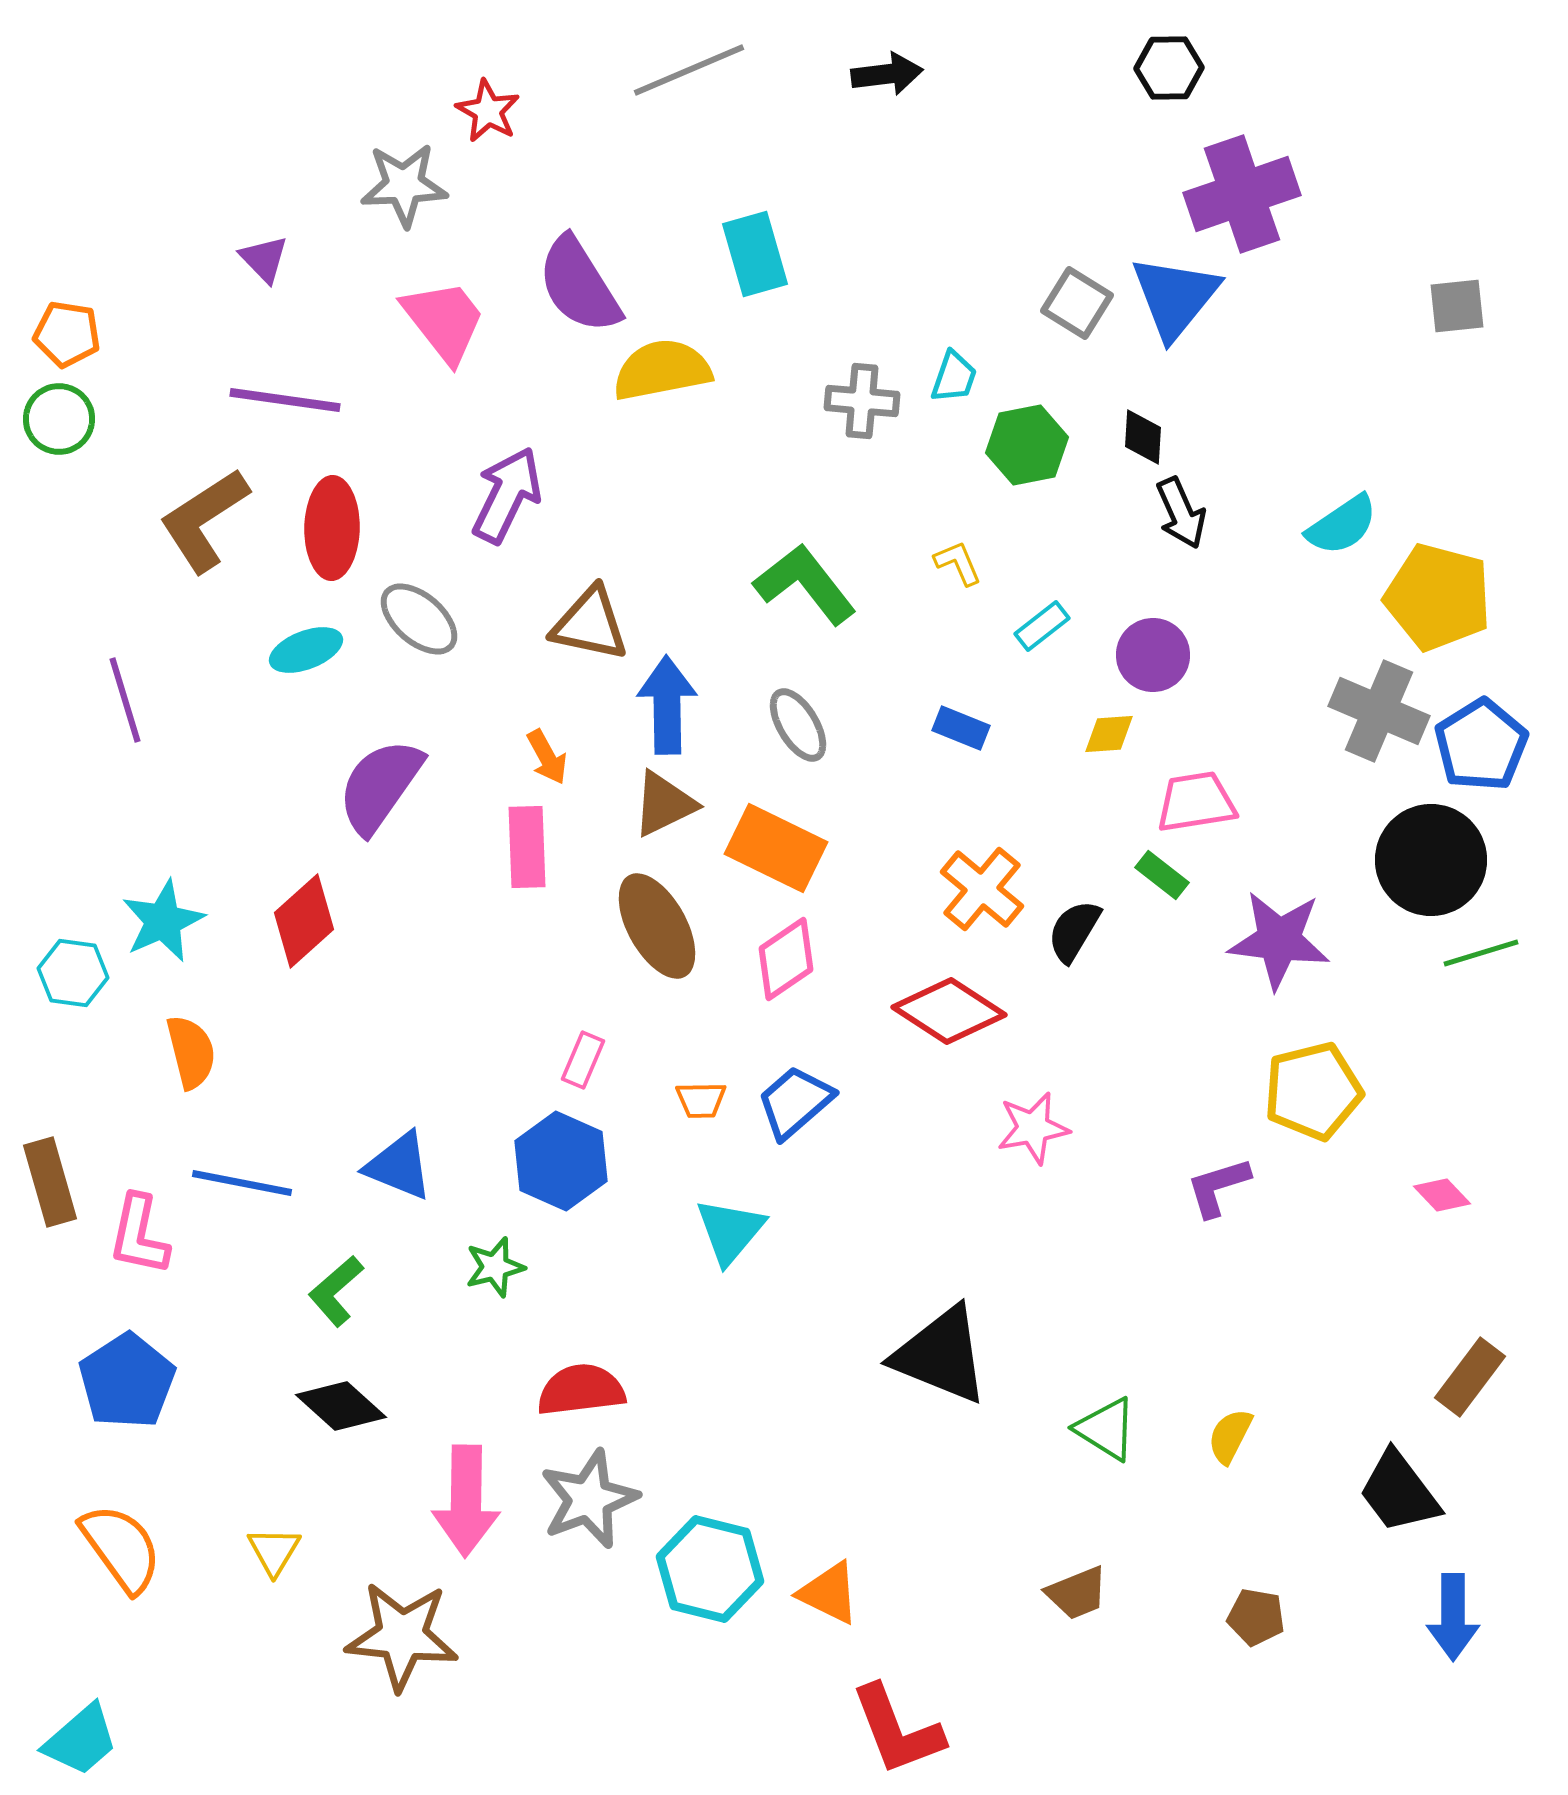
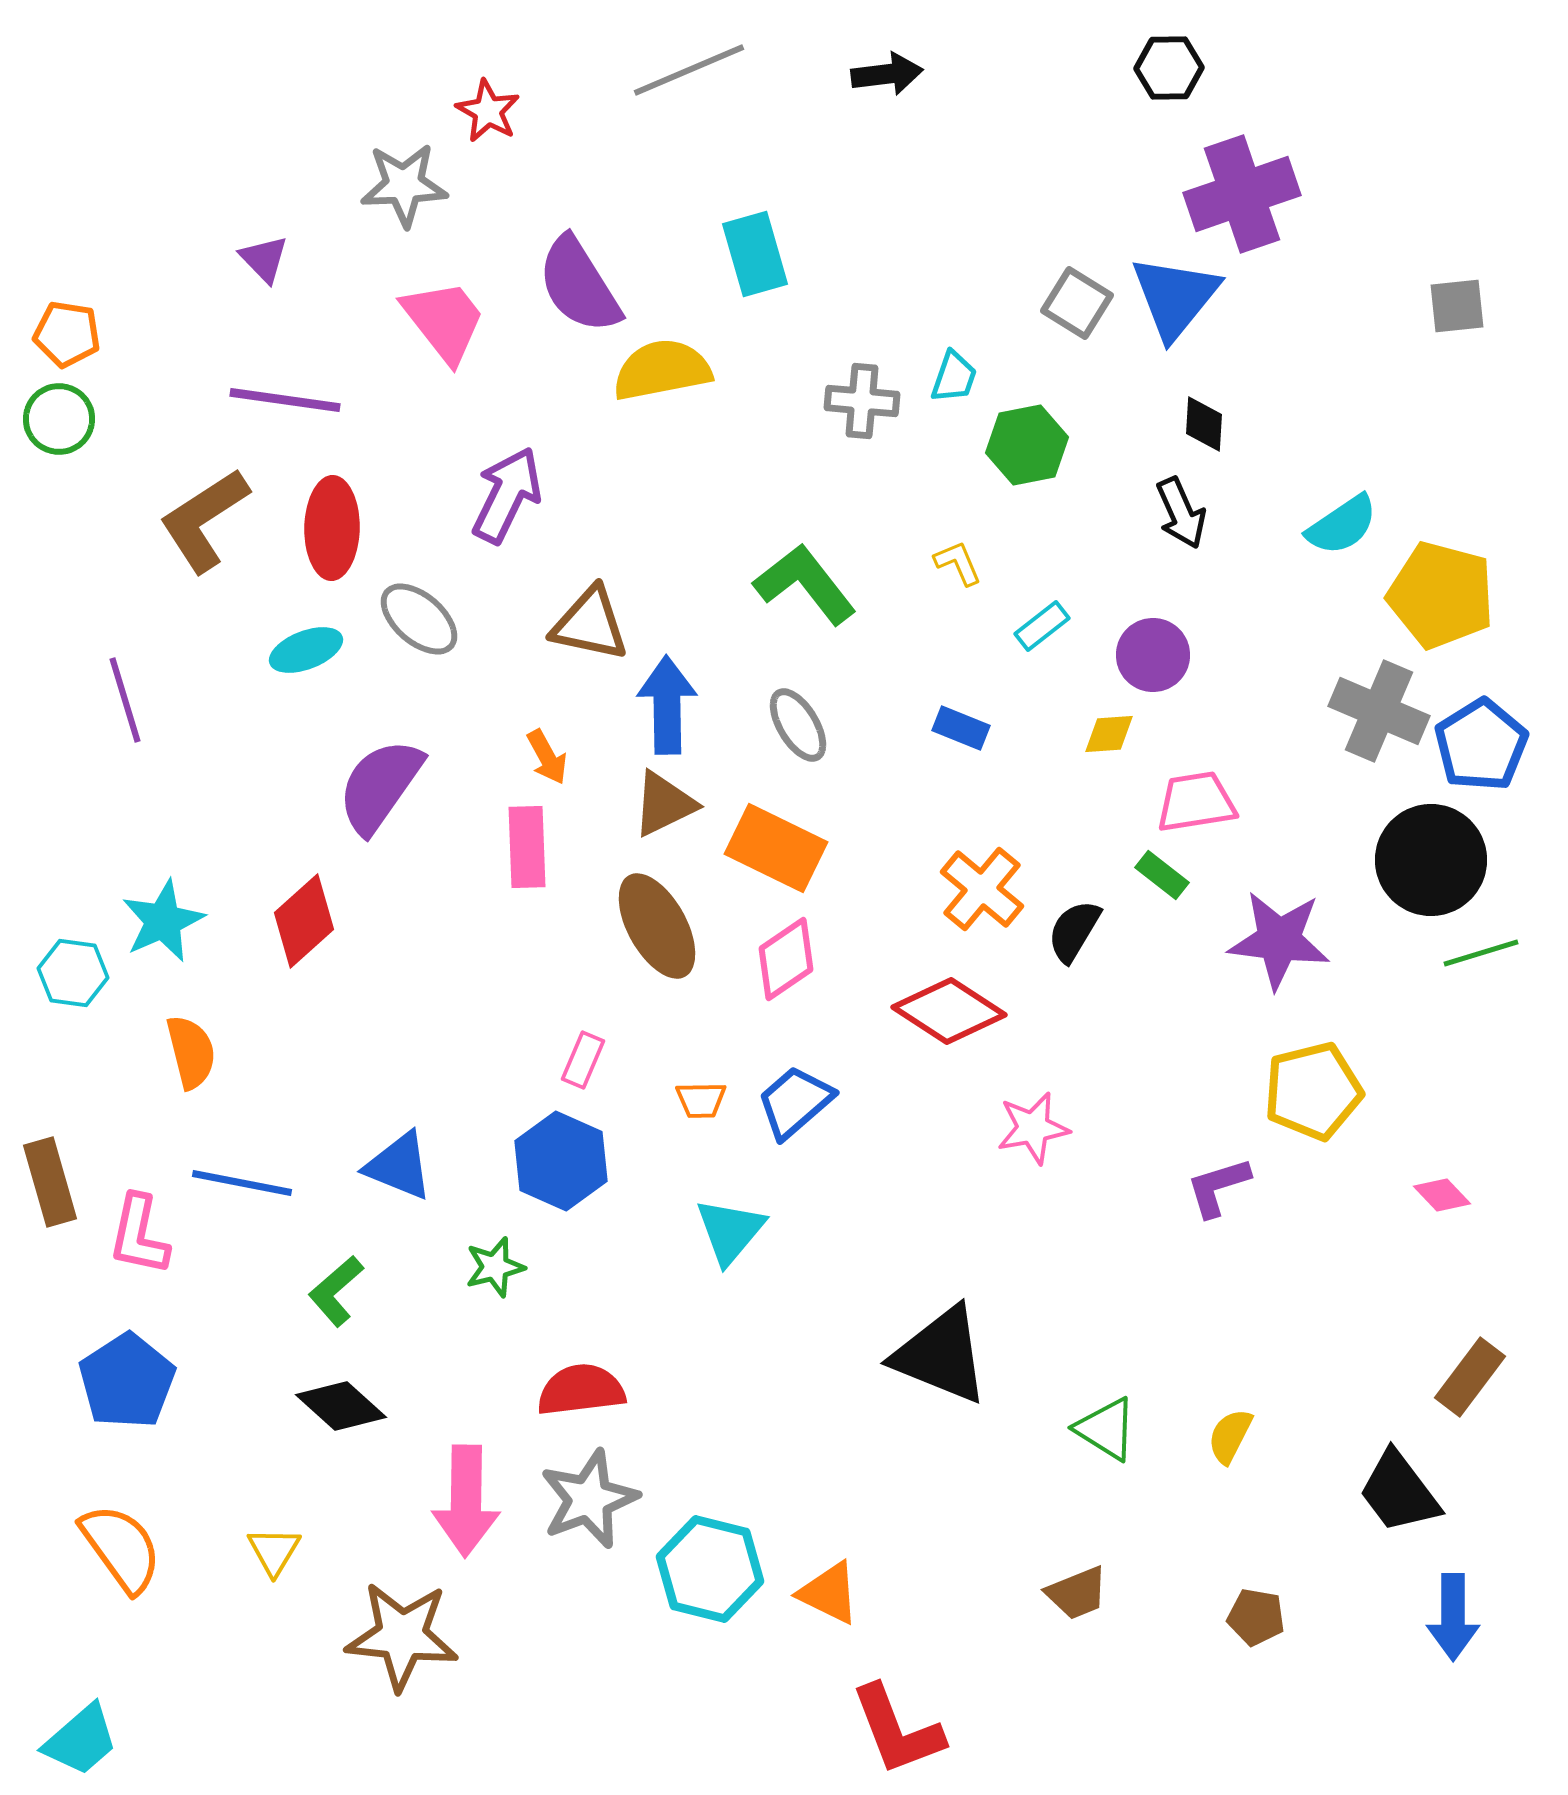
black diamond at (1143, 437): moved 61 px right, 13 px up
yellow pentagon at (1438, 597): moved 3 px right, 2 px up
